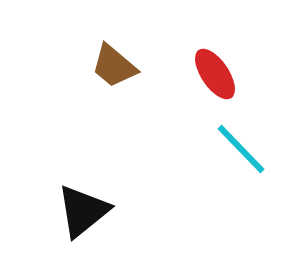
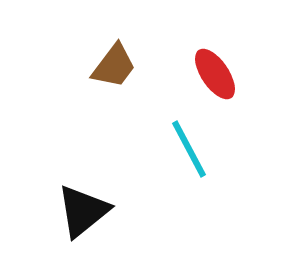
brown trapezoid: rotated 93 degrees counterclockwise
cyan line: moved 52 px left; rotated 16 degrees clockwise
